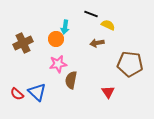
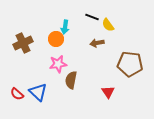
black line: moved 1 px right, 3 px down
yellow semicircle: rotated 152 degrees counterclockwise
blue triangle: moved 1 px right
